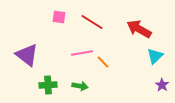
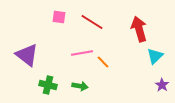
red arrow: rotated 45 degrees clockwise
green cross: rotated 18 degrees clockwise
